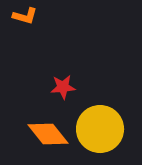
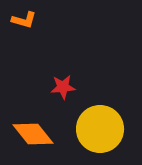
orange L-shape: moved 1 px left, 4 px down
orange diamond: moved 15 px left
